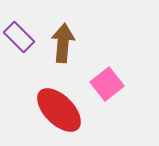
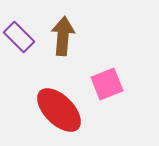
brown arrow: moved 7 px up
pink square: rotated 16 degrees clockwise
